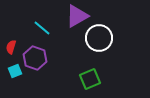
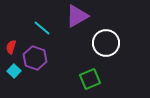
white circle: moved 7 px right, 5 px down
cyan square: moved 1 px left; rotated 24 degrees counterclockwise
